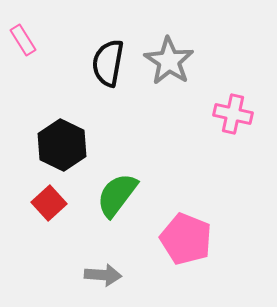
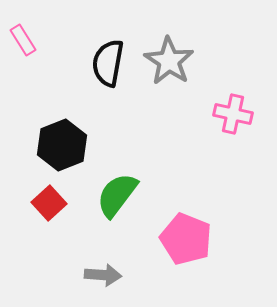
black hexagon: rotated 12 degrees clockwise
